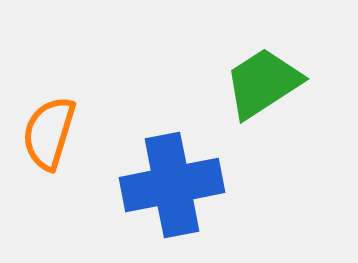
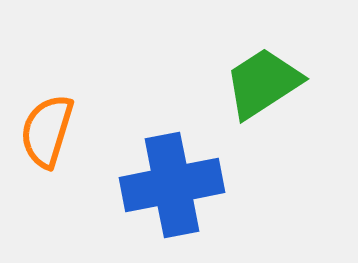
orange semicircle: moved 2 px left, 2 px up
